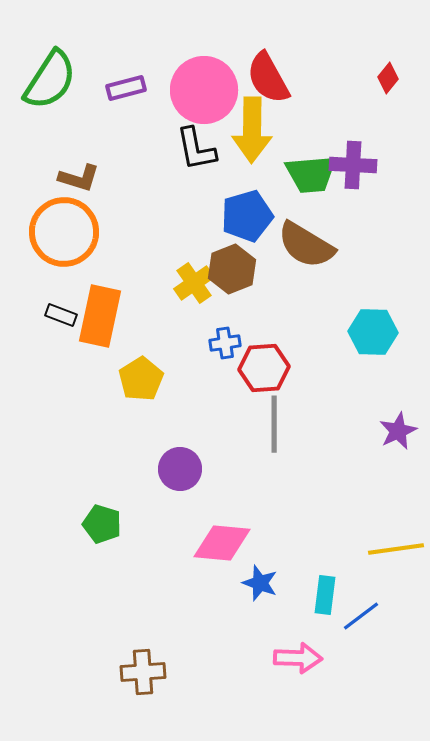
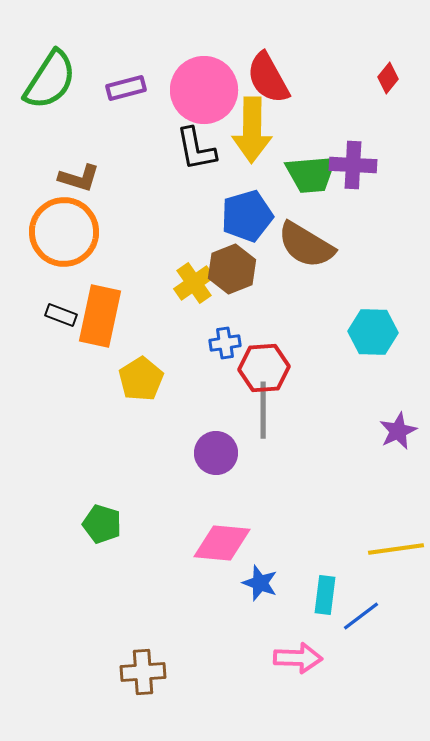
gray line: moved 11 px left, 14 px up
purple circle: moved 36 px right, 16 px up
